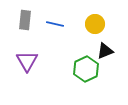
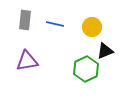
yellow circle: moved 3 px left, 3 px down
purple triangle: rotated 50 degrees clockwise
